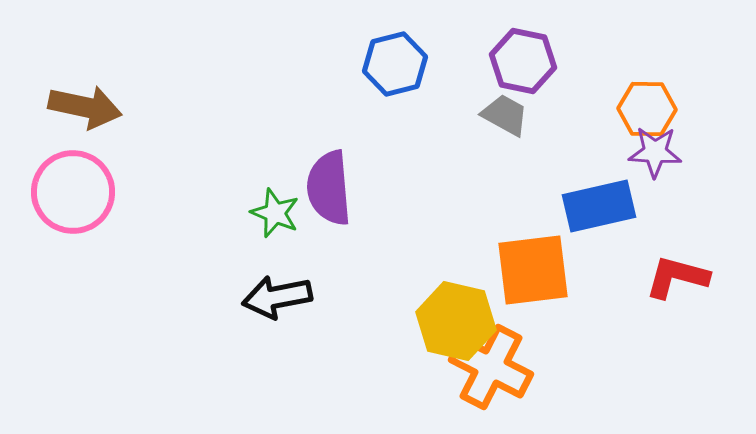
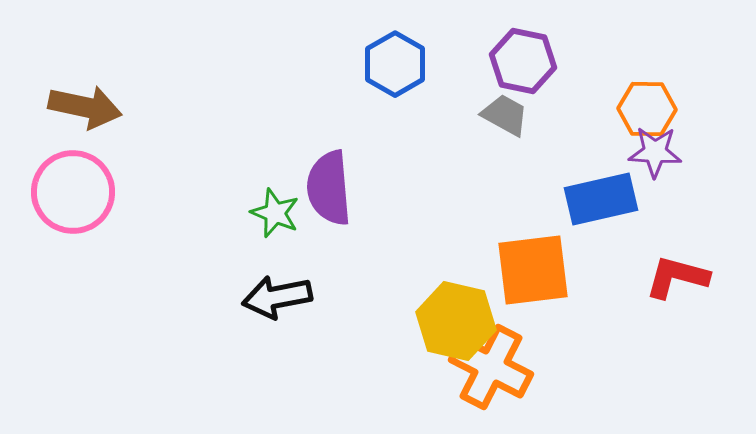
blue hexagon: rotated 16 degrees counterclockwise
blue rectangle: moved 2 px right, 7 px up
